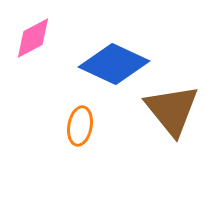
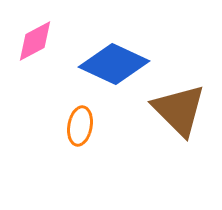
pink diamond: moved 2 px right, 3 px down
brown triangle: moved 7 px right; rotated 6 degrees counterclockwise
